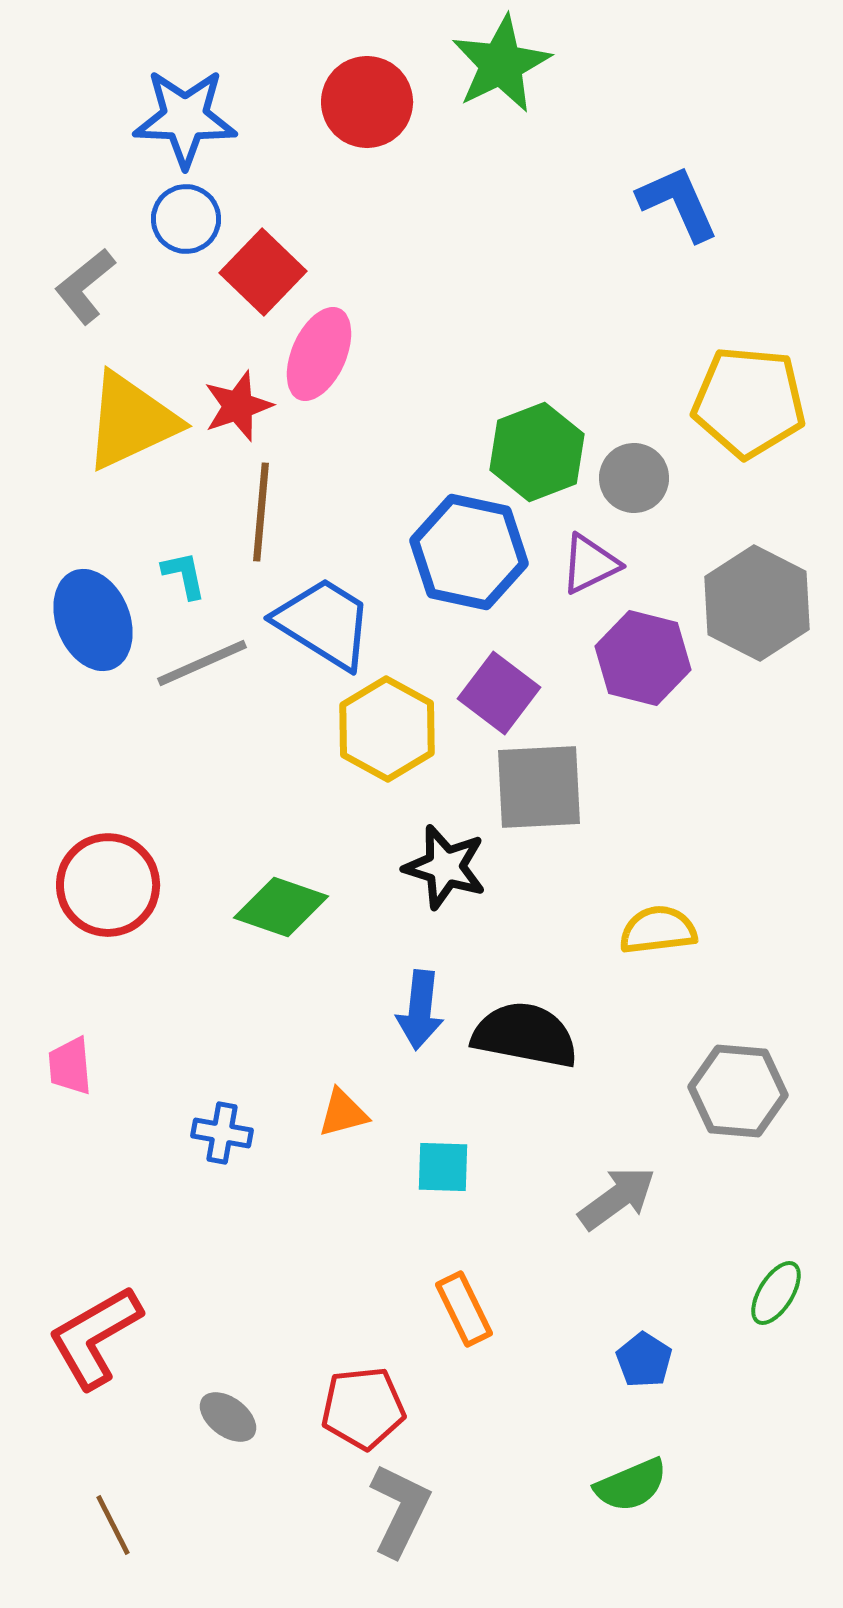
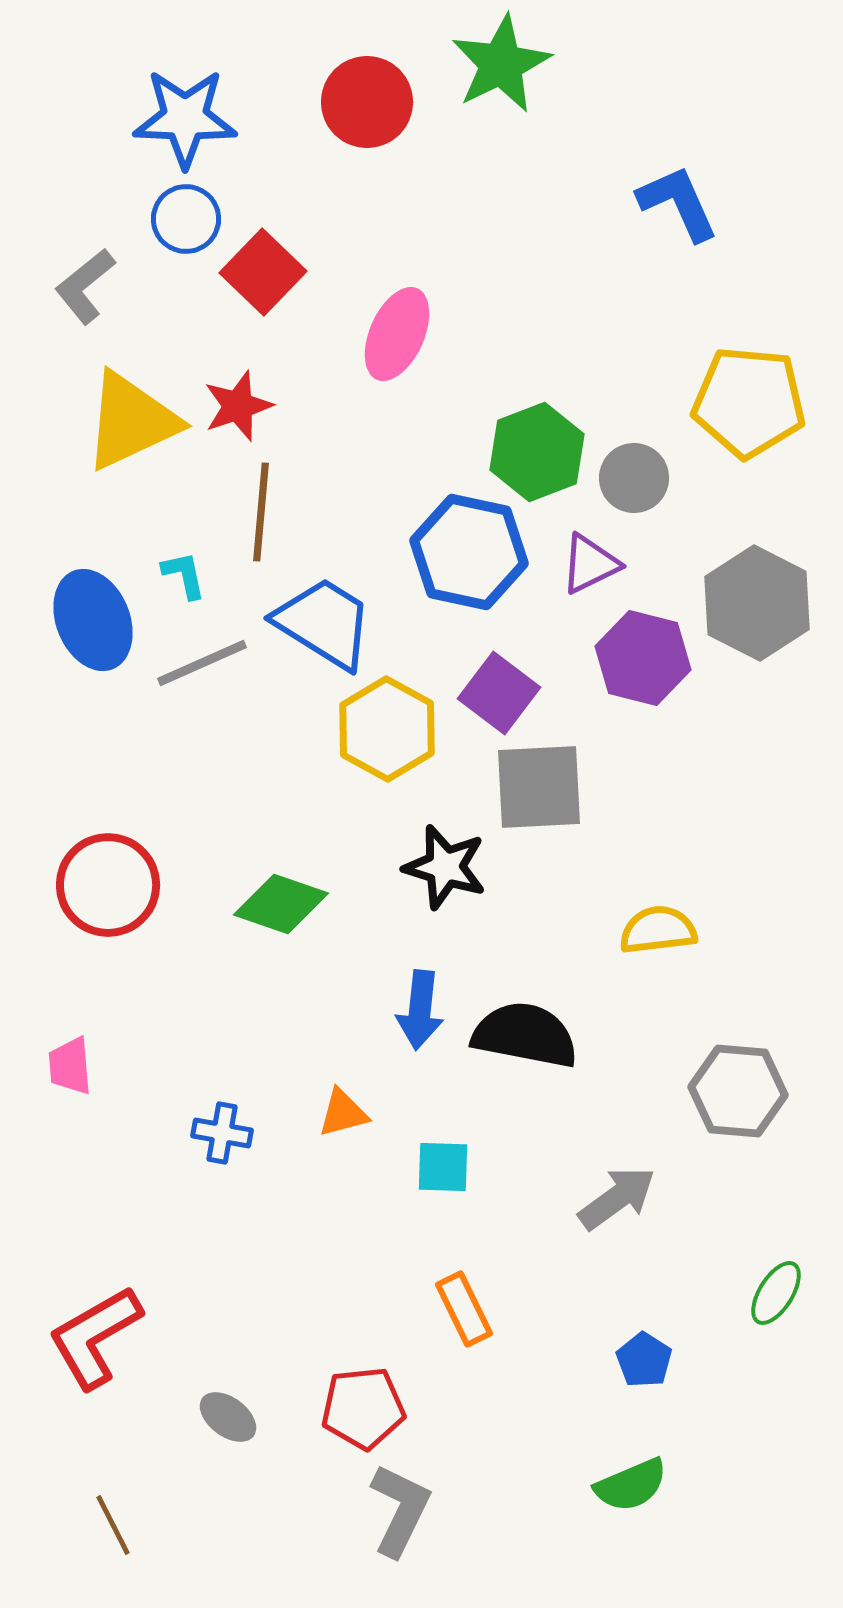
pink ellipse at (319, 354): moved 78 px right, 20 px up
green diamond at (281, 907): moved 3 px up
